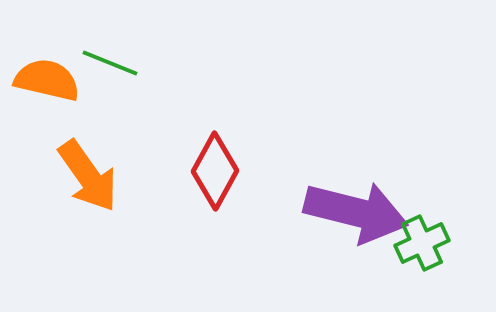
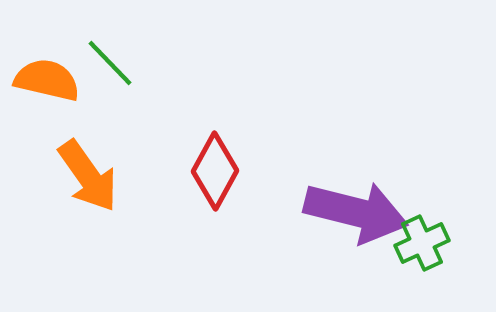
green line: rotated 24 degrees clockwise
